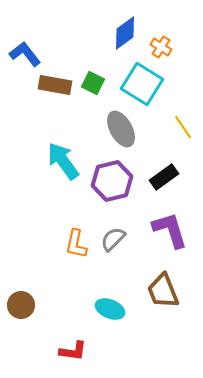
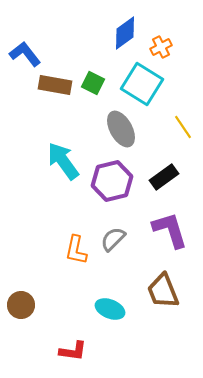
orange cross: rotated 30 degrees clockwise
orange L-shape: moved 6 px down
